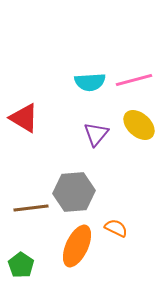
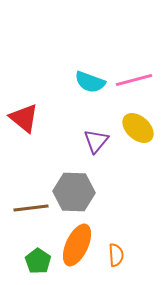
cyan semicircle: rotated 24 degrees clockwise
red triangle: rotated 8 degrees clockwise
yellow ellipse: moved 1 px left, 3 px down
purple triangle: moved 7 px down
gray hexagon: rotated 6 degrees clockwise
orange semicircle: moved 27 px down; rotated 60 degrees clockwise
orange ellipse: moved 1 px up
green pentagon: moved 17 px right, 4 px up
